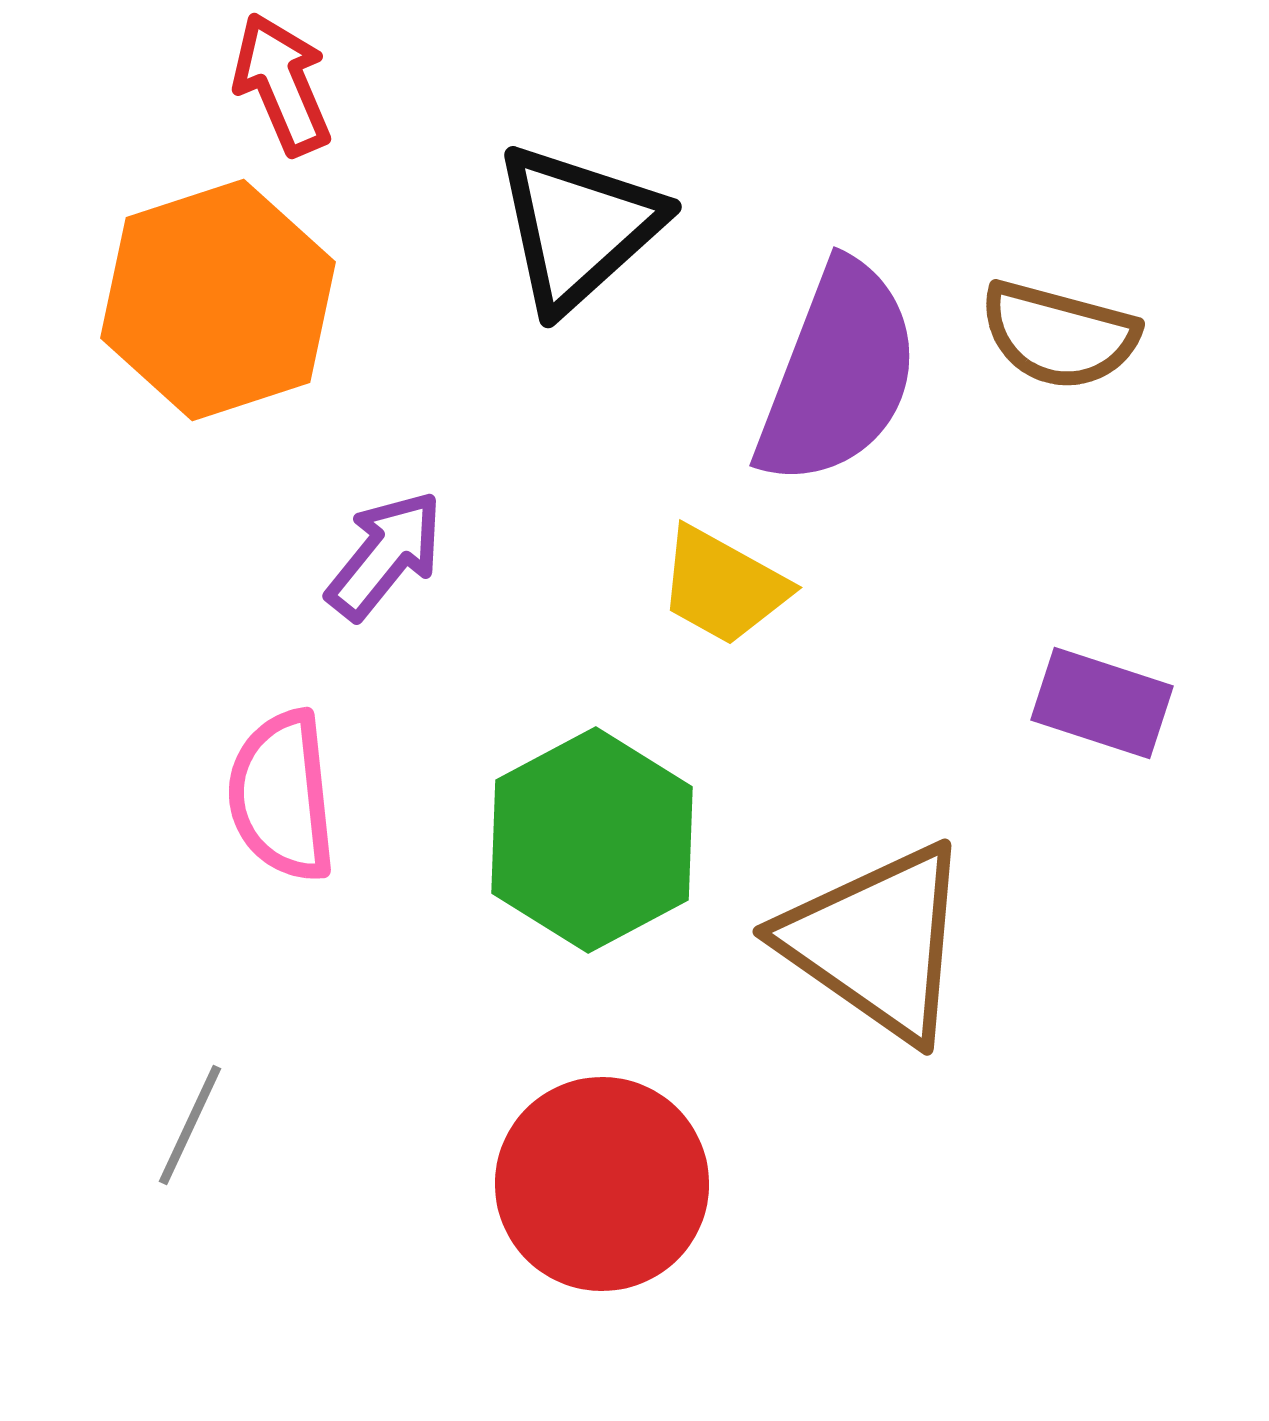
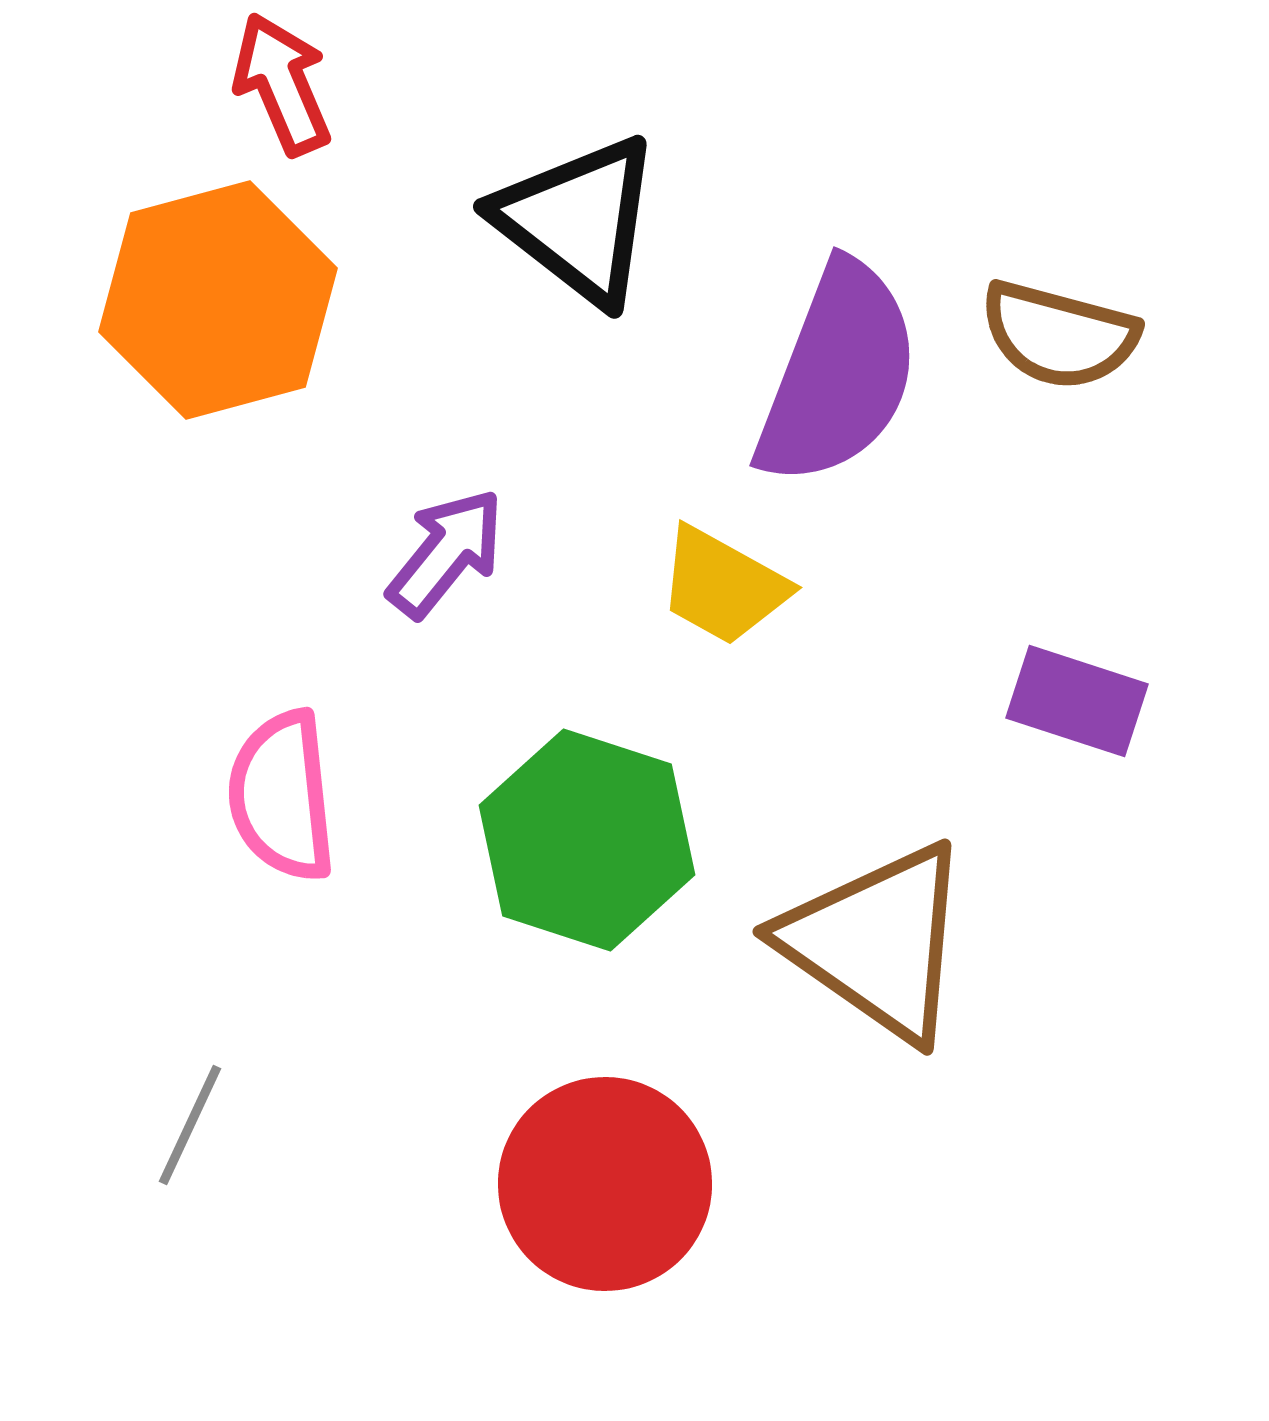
black triangle: moved 7 px up; rotated 40 degrees counterclockwise
orange hexagon: rotated 3 degrees clockwise
purple arrow: moved 61 px right, 2 px up
purple rectangle: moved 25 px left, 2 px up
green hexagon: moved 5 px left; rotated 14 degrees counterclockwise
red circle: moved 3 px right
